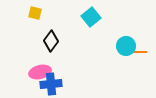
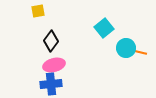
yellow square: moved 3 px right, 2 px up; rotated 24 degrees counterclockwise
cyan square: moved 13 px right, 11 px down
cyan circle: moved 2 px down
orange line: rotated 14 degrees clockwise
pink ellipse: moved 14 px right, 7 px up
